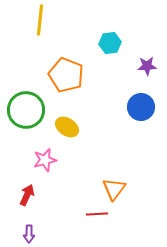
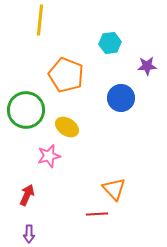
blue circle: moved 20 px left, 9 px up
pink star: moved 4 px right, 4 px up
orange triangle: rotated 20 degrees counterclockwise
